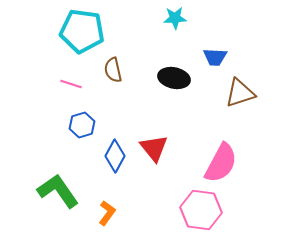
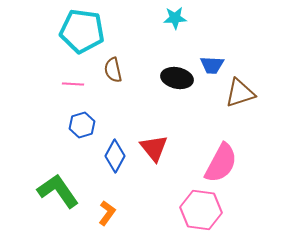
blue trapezoid: moved 3 px left, 8 px down
black ellipse: moved 3 px right
pink line: moved 2 px right; rotated 15 degrees counterclockwise
